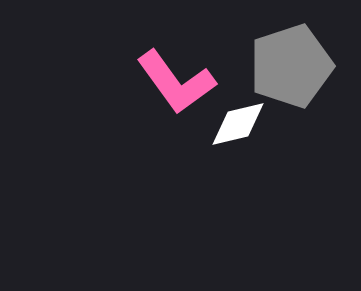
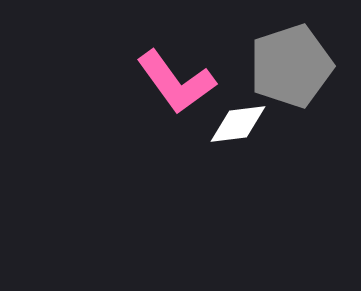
white diamond: rotated 6 degrees clockwise
